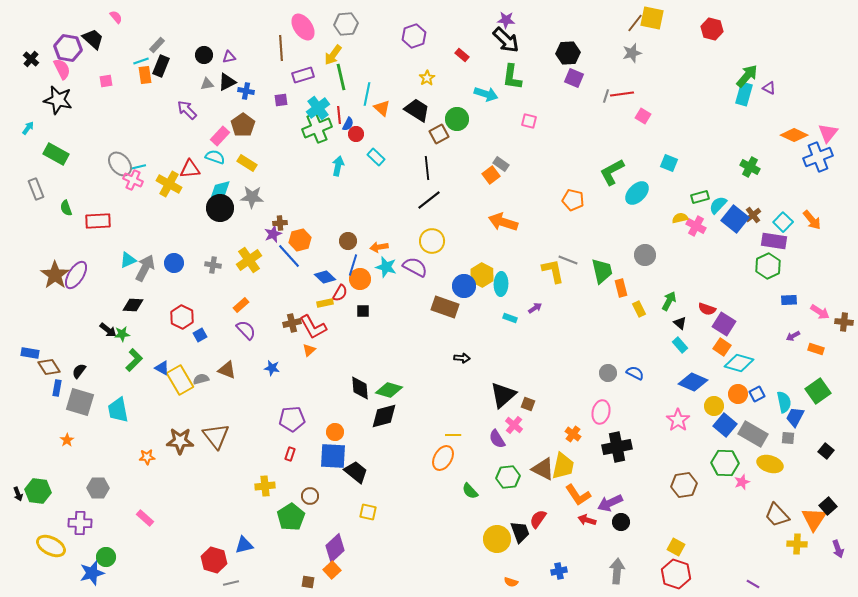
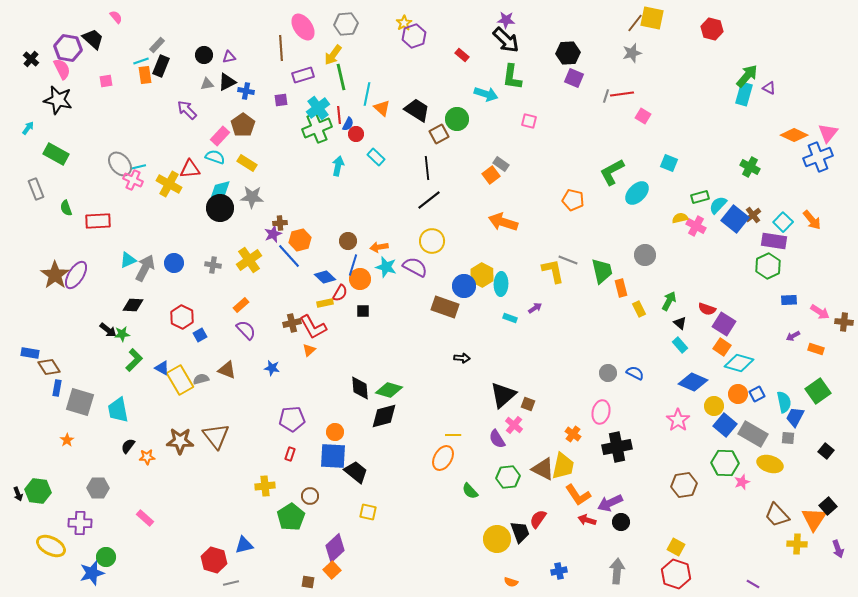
yellow star at (427, 78): moved 23 px left, 55 px up
black semicircle at (79, 371): moved 49 px right, 75 px down
